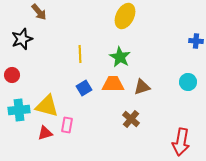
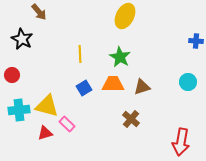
black star: rotated 25 degrees counterclockwise
pink rectangle: moved 1 px up; rotated 56 degrees counterclockwise
